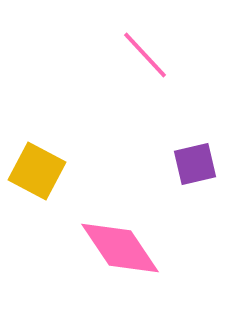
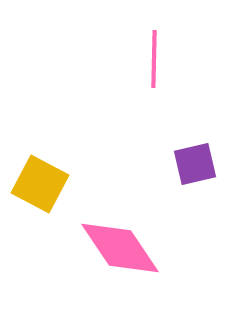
pink line: moved 9 px right, 4 px down; rotated 44 degrees clockwise
yellow square: moved 3 px right, 13 px down
